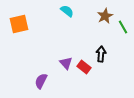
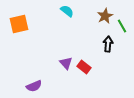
green line: moved 1 px left, 1 px up
black arrow: moved 7 px right, 10 px up
purple semicircle: moved 7 px left, 5 px down; rotated 140 degrees counterclockwise
